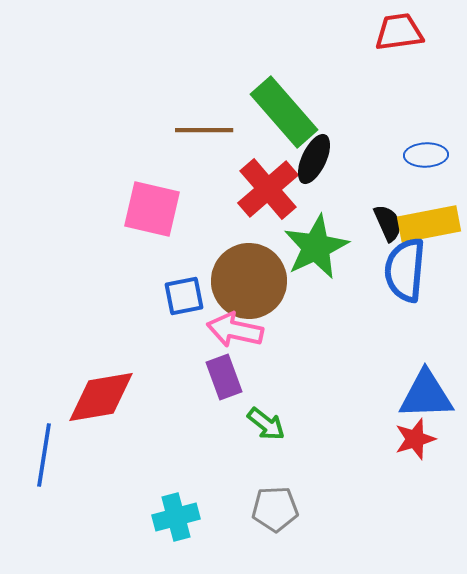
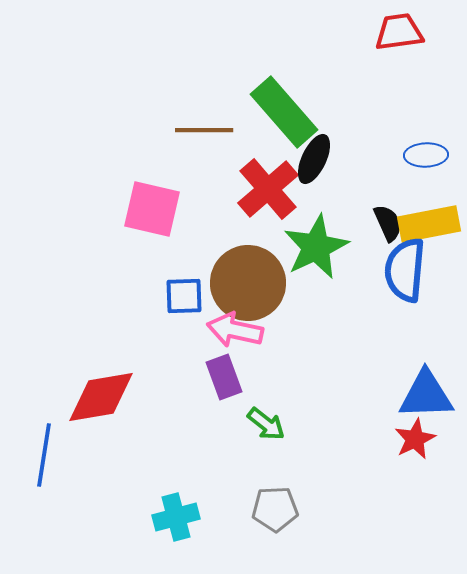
brown circle: moved 1 px left, 2 px down
blue square: rotated 9 degrees clockwise
red star: rotated 9 degrees counterclockwise
